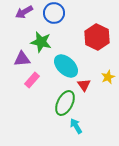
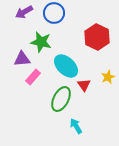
pink rectangle: moved 1 px right, 3 px up
green ellipse: moved 4 px left, 4 px up
